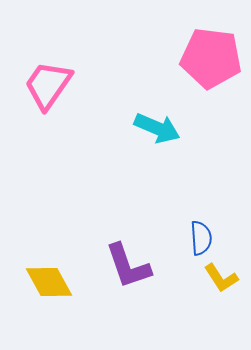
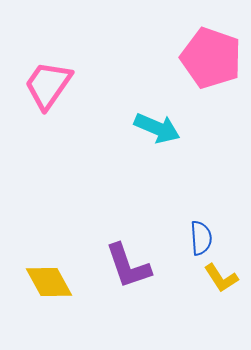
pink pentagon: rotated 12 degrees clockwise
